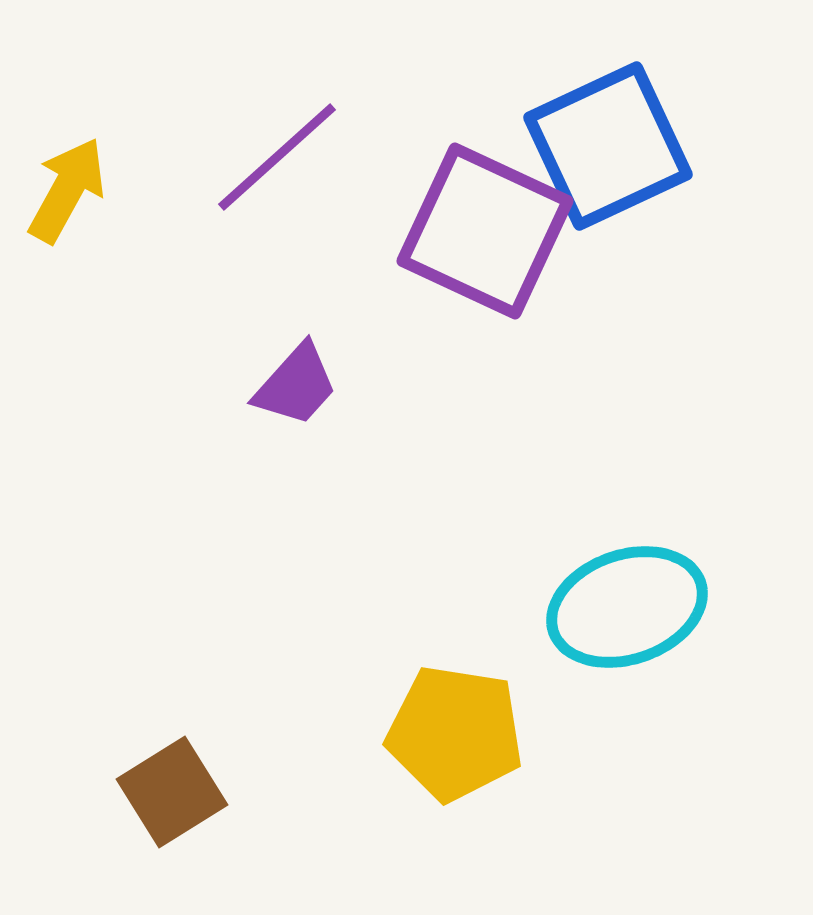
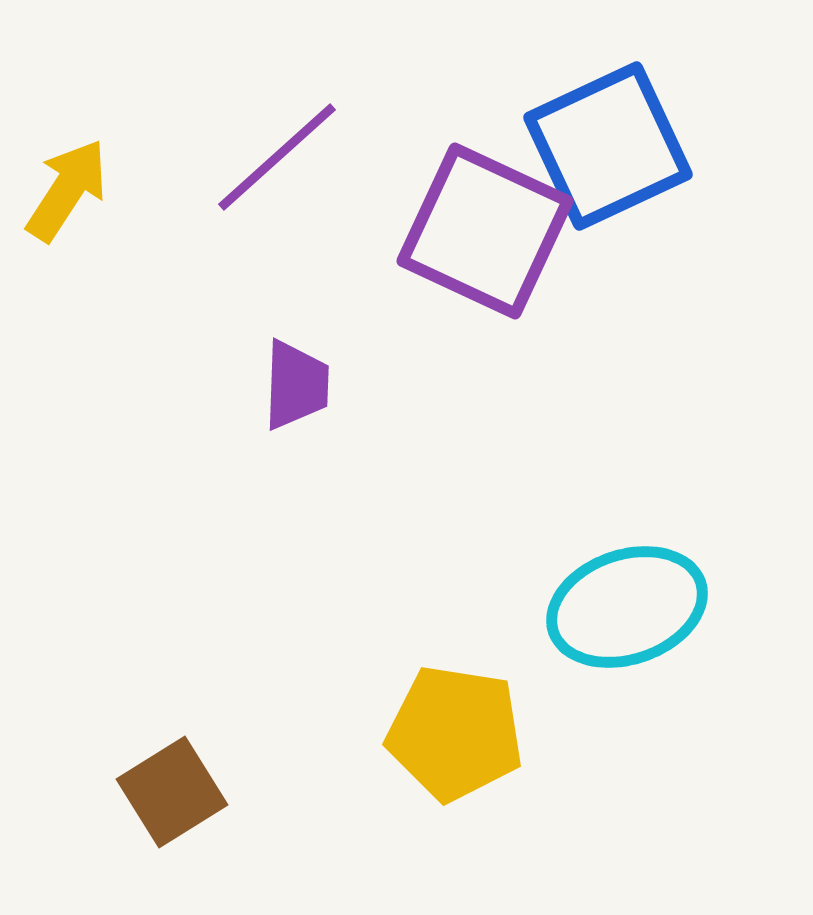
yellow arrow: rotated 4 degrees clockwise
purple trapezoid: rotated 40 degrees counterclockwise
